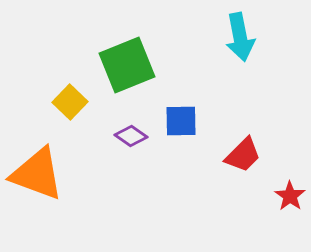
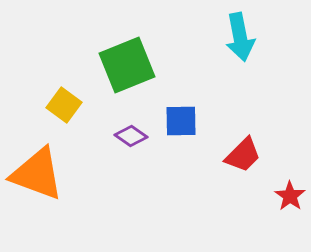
yellow square: moved 6 px left, 3 px down; rotated 8 degrees counterclockwise
